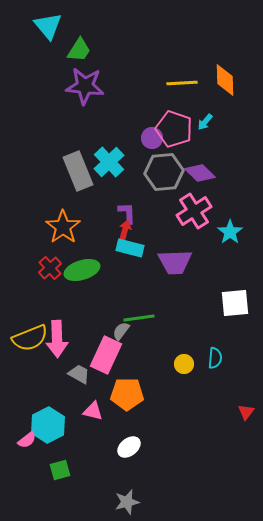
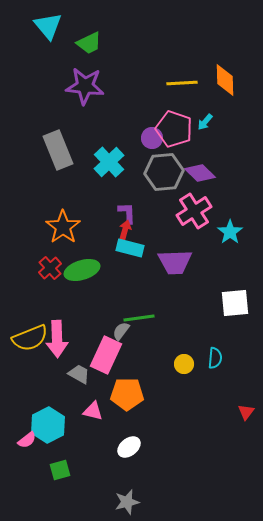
green trapezoid: moved 10 px right, 7 px up; rotated 32 degrees clockwise
gray rectangle: moved 20 px left, 21 px up
